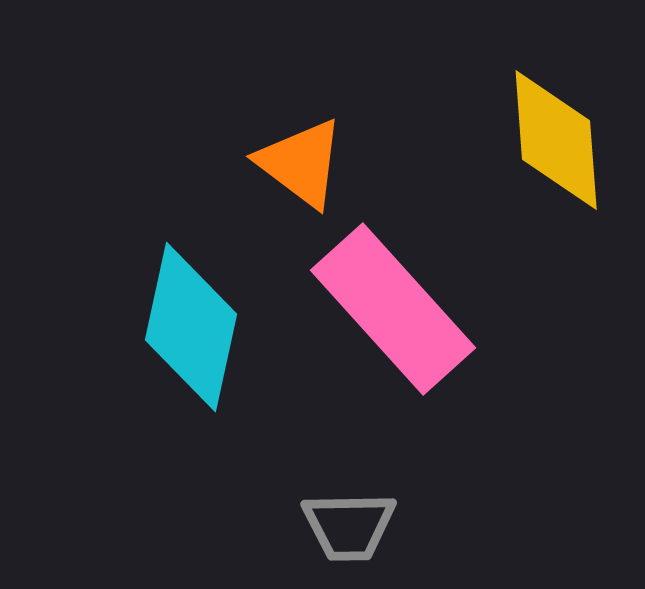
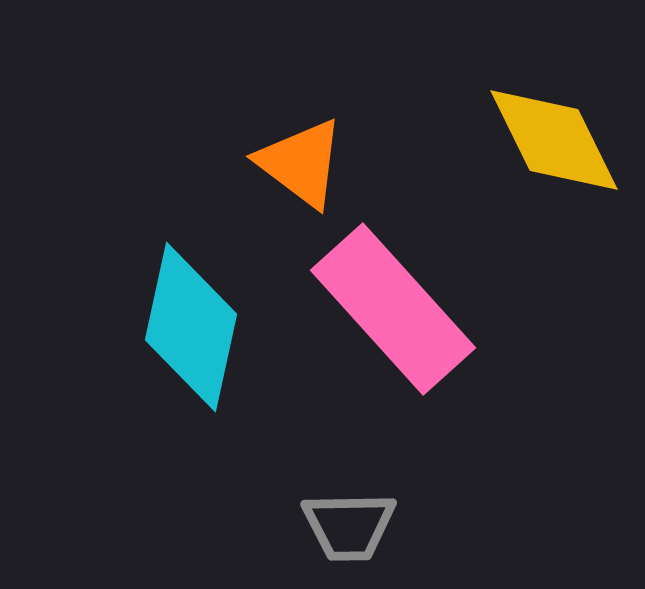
yellow diamond: moved 2 px left; rotated 22 degrees counterclockwise
